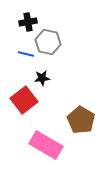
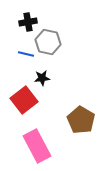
pink rectangle: moved 9 px left, 1 px down; rotated 32 degrees clockwise
